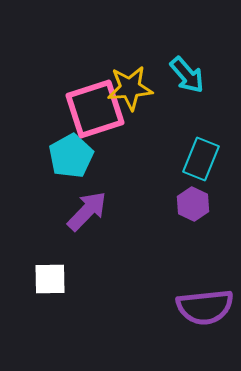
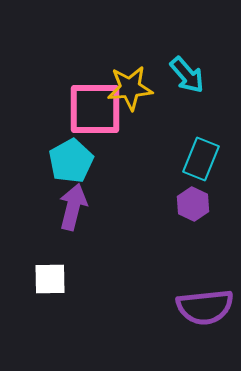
pink square: rotated 18 degrees clockwise
cyan pentagon: moved 5 px down
purple arrow: moved 14 px left, 4 px up; rotated 30 degrees counterclockwise
